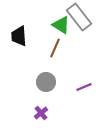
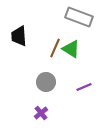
gray rectangle: rotated 32 degrees counterclockwise
green triangle: moved 10 px right, 24 px down
